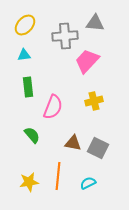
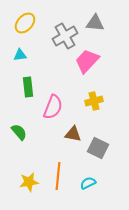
yellow ellipse: moved 2 px up
gray cross: rotated 25 degrees counterclockwise
cyan triangle: moved 4 px left
green semicircle: moved 13 px left, 3 px up
brown triangle: moved 9 px up
